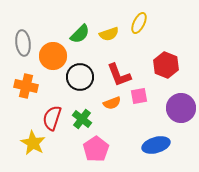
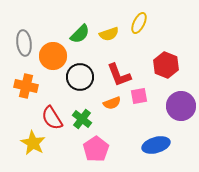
gray ellipse: moved 1 px right
purple circle: moved 2 px up
red semicircle: rotated 50 degrees counterclockwise
